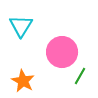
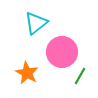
cyan triangle: moved 15 px right, 3 px up; rotated 20 degrees clockwise
orange star: moved 4 px right, 8 px up
